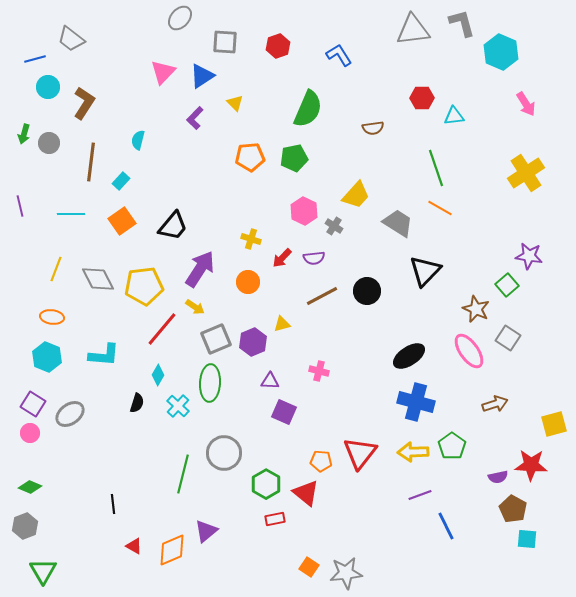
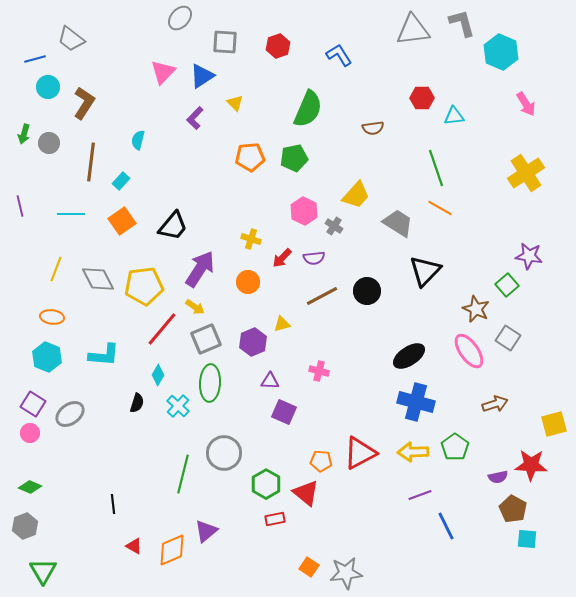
gray square at (216, 339): moved 10 px left
green pentagon at (452, 446): moved 3 px right, 1 px down
red triangle at (360, 453): rotated 24 degrees clockwise
